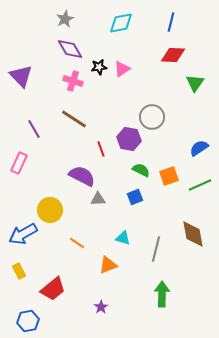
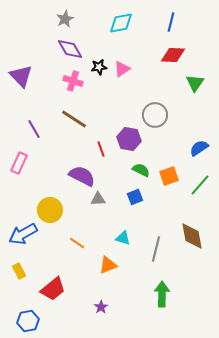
gray circle: moved 3 px right, 2 px up
green line: rotated 25 degrees counterclockwise
brown diamond: moved 1 px left, 2 px down
